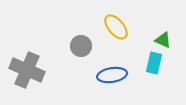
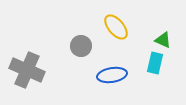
cyan rectangle: moved 1 px right
